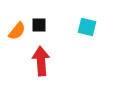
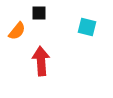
black square: moved 12 px up
